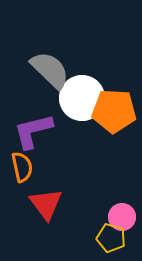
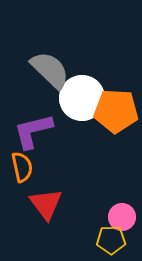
orange pentagon: moved 2 px right
yellow pentagon: moved 2 px down; rotated 16 degrees counterclockwise
